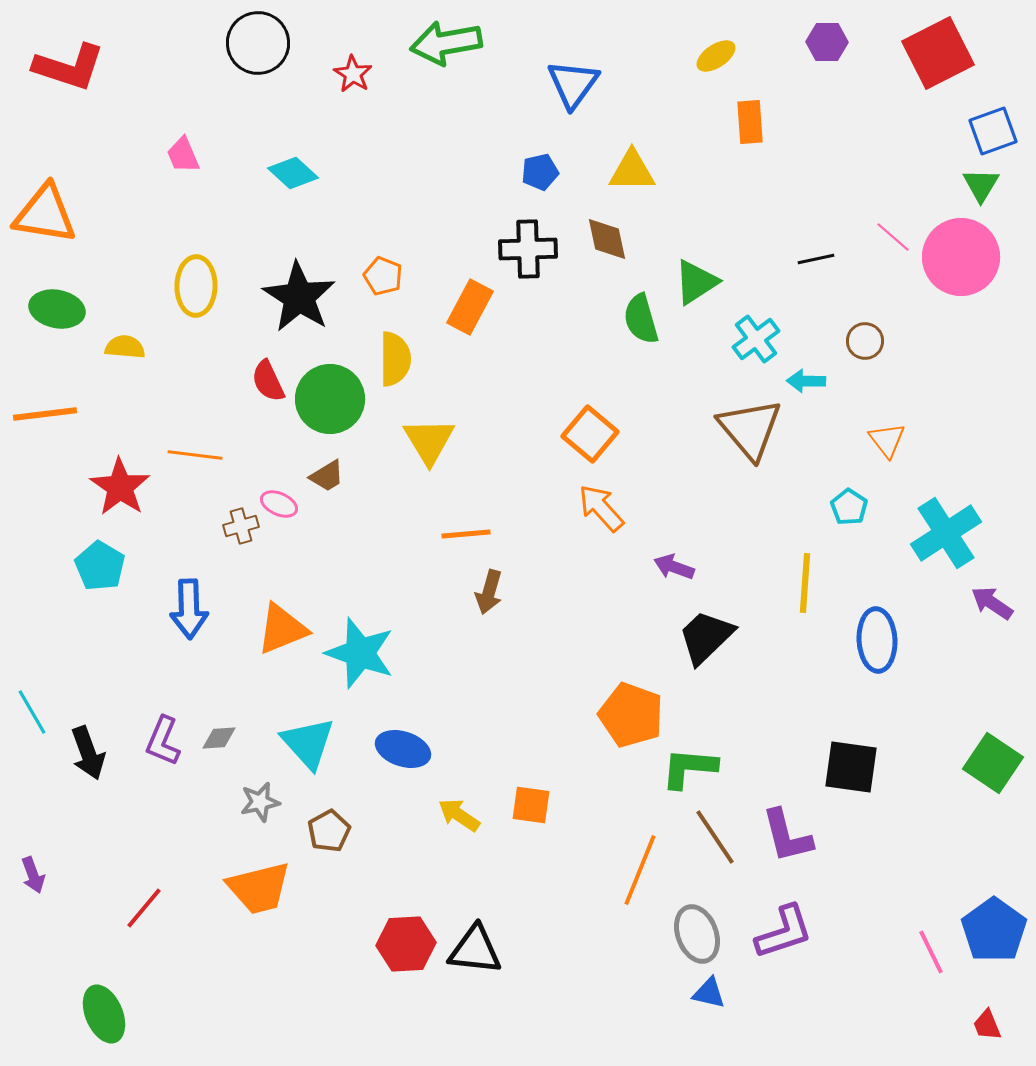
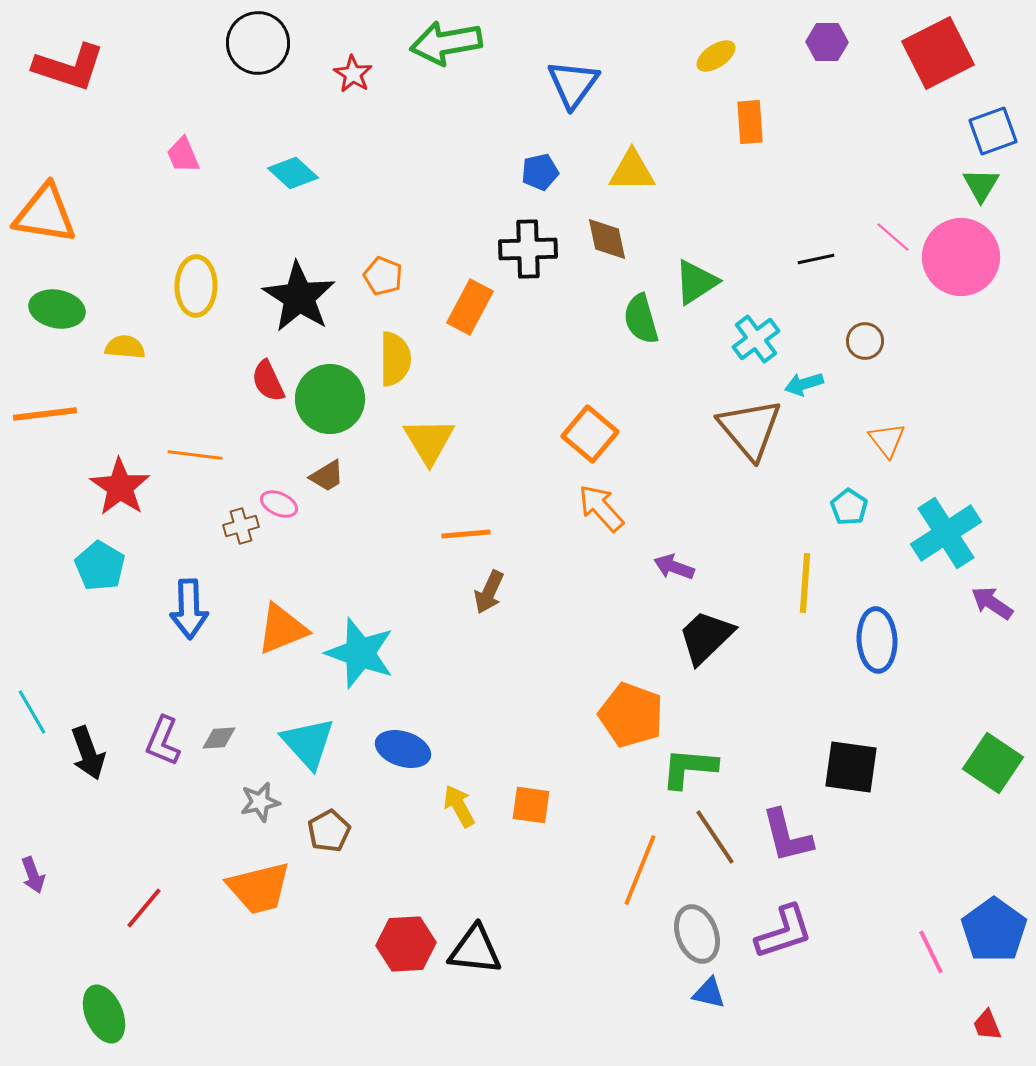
cyan arrow at (806, 381): moved 2 px left, 3 px down; rotated 18 degrees counterclockwise
brown arrow at (489, 592): rotated 9 degrees clockwise
yellow arrow at (459, 815): moved 9 px up; rotated 27 degrees clockwise
